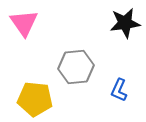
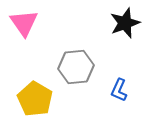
black star: rotated 12 degrees counterclockwise
yellow pentagon: rotated 24 degrees clockwise
